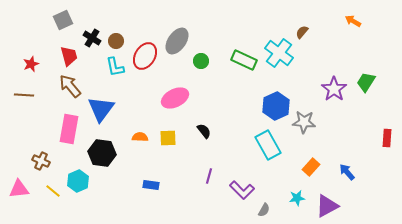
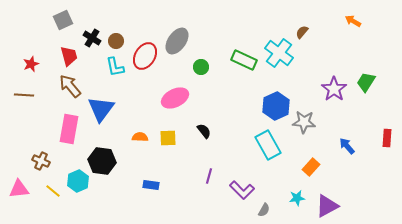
green circle: moved 6 px down
black hexagon: moved 8 px down
blue arrow: moved 26 px up
